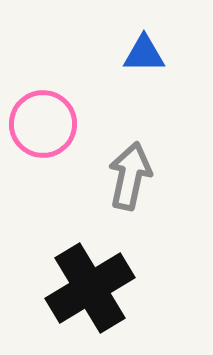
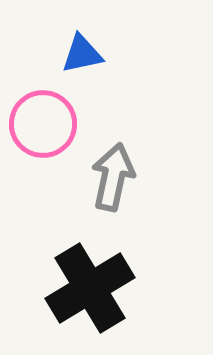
blue triangle: moved 62 px left; rotated 12 degrees counterclockwise
gray arrow: moved 17 px left, 1 px down
